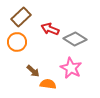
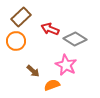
orange circle: moved 1 px left, 1 px up
pink star: moved 5 px left, 3 px up
orange semicircle: moved 4 px right, 1 px down; rotated 28 degrees counterclockwise
